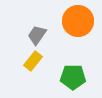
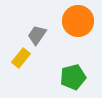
yellow rectangle: moved 12 px left, 3 px up
green pentagon: rotated 15 degrees counterclockwise
